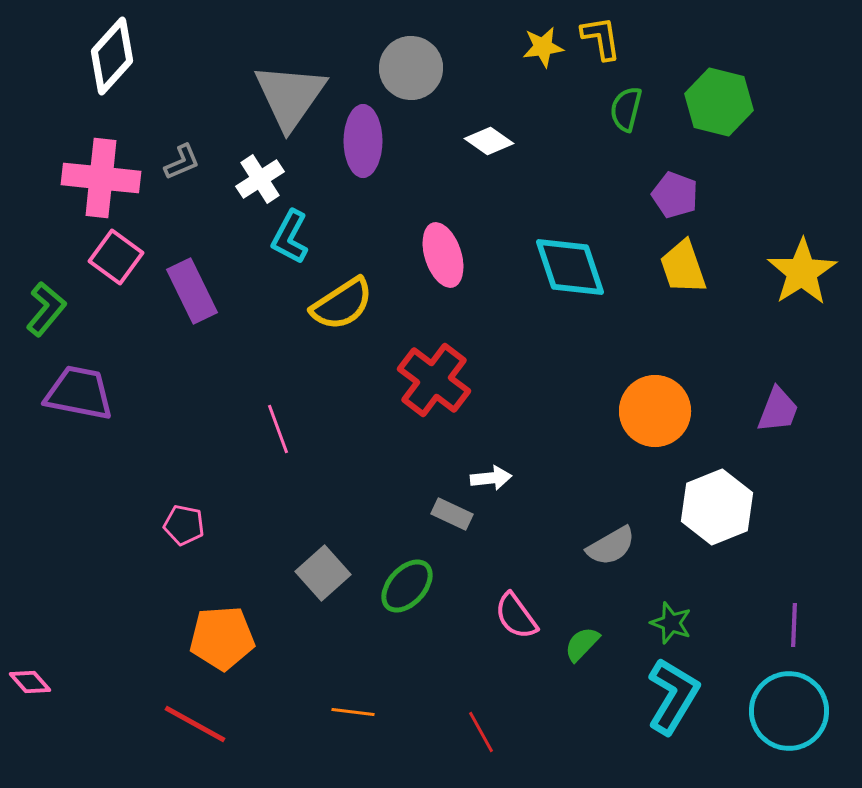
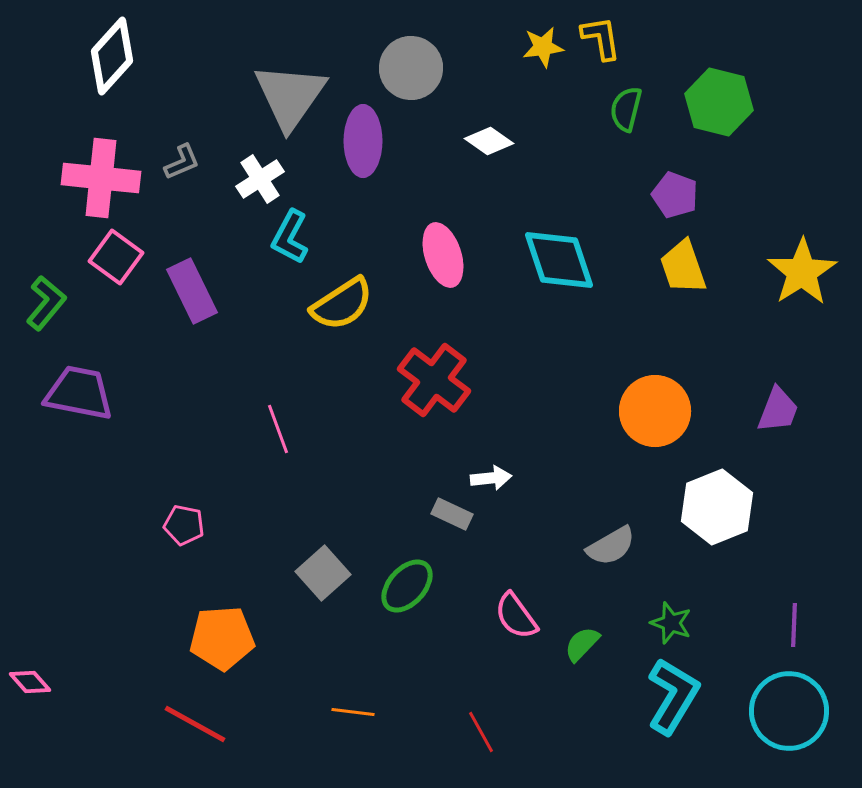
cyan diamond at (570, 267): moved 11 px left, 7 px up
green L-shape at (46, 309): moved 6 px up
